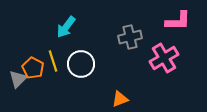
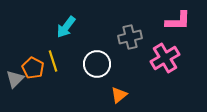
pink cross: moved 1 px right
white circle: moved 16 px right
gray triangle: moved 3 px left
orange triangle: moved 1 px left, 4 px up; rotated 18 degrees counterclockwise
